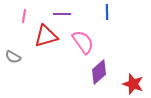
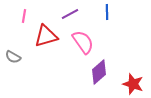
purple line: moved 8 px right; rotated 30 degrees counterclockwise
